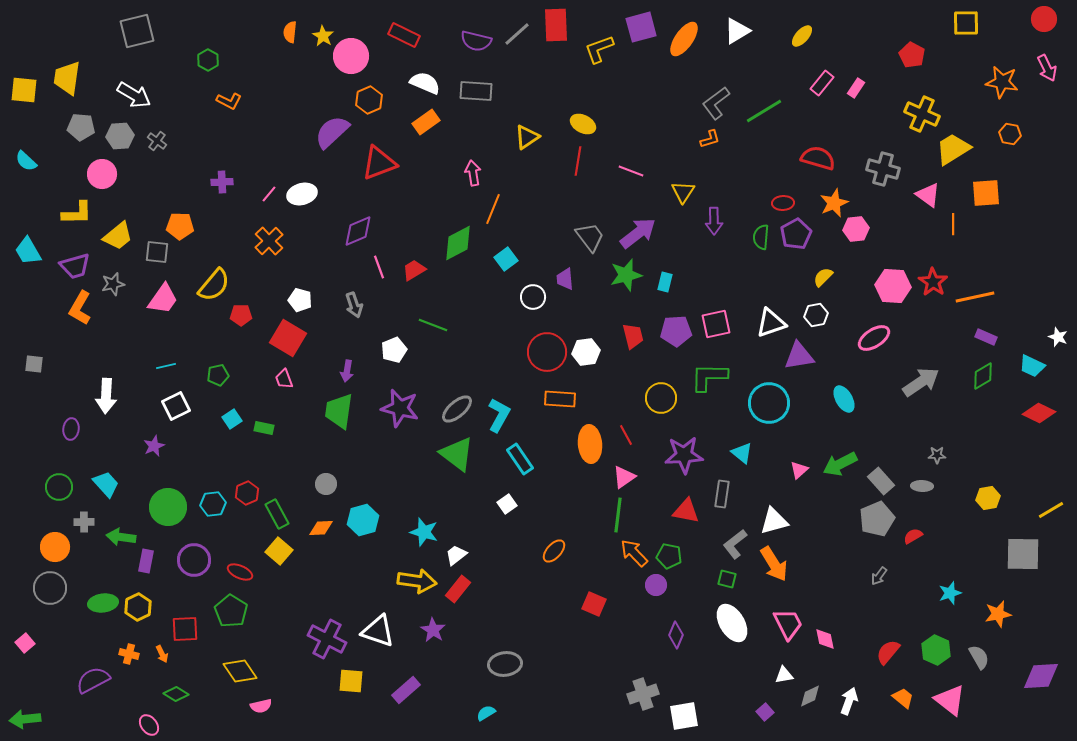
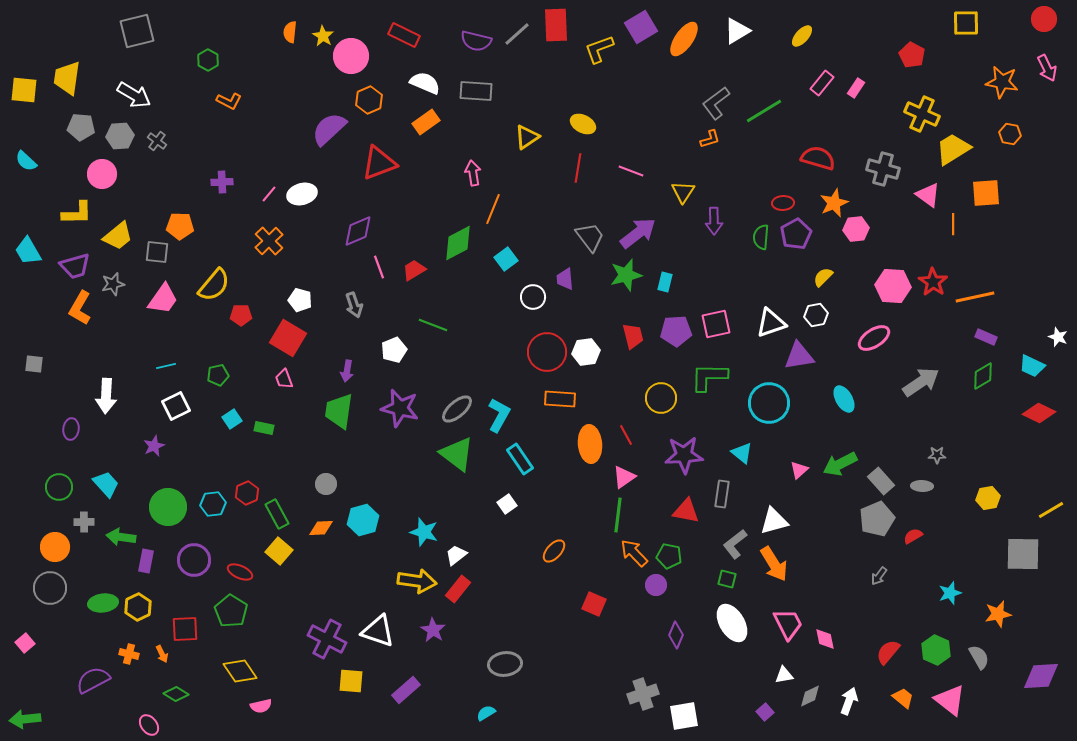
purple square at (641, 27): rotated 16 degrees counterclockwise
purple semicircle at (332, 132): moved 3 px left, 3 px up
red line at (578, 161): moved 7 px down
